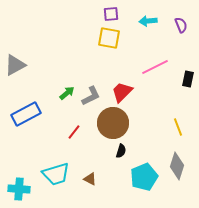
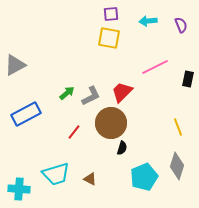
brown circle: moved 2 px left
black semicircle: moved 1 px right, 3 px up
